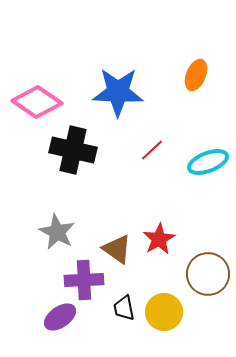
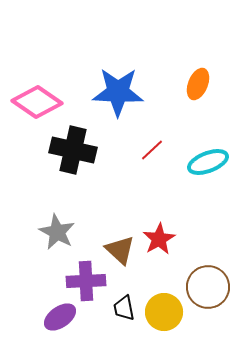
orange ellipse: moved 2 px right, 9 px down
brown triangle: moved 3 px right, 1 px down; rotated 8 degrees clockwise
brown circle: moved 13 px down
purple cross: moved 2 px right, 1 px down
